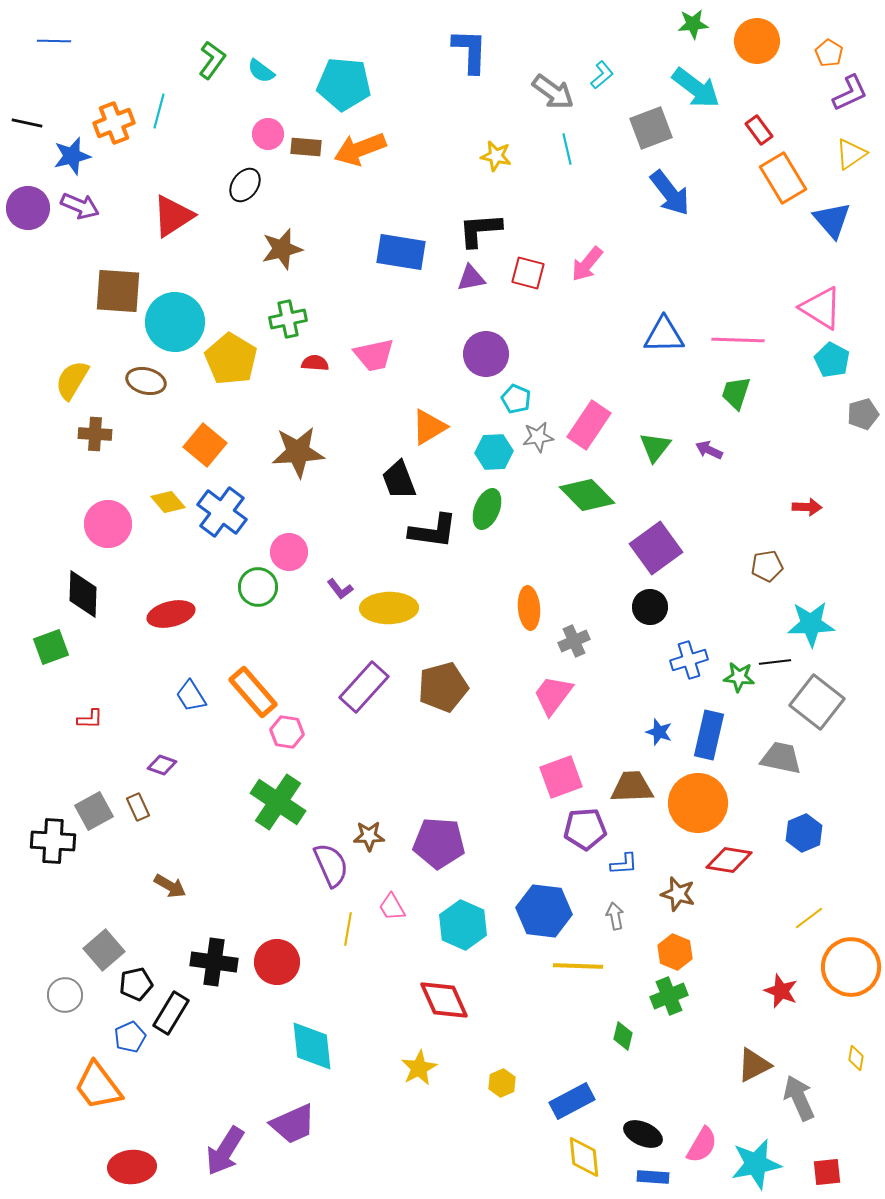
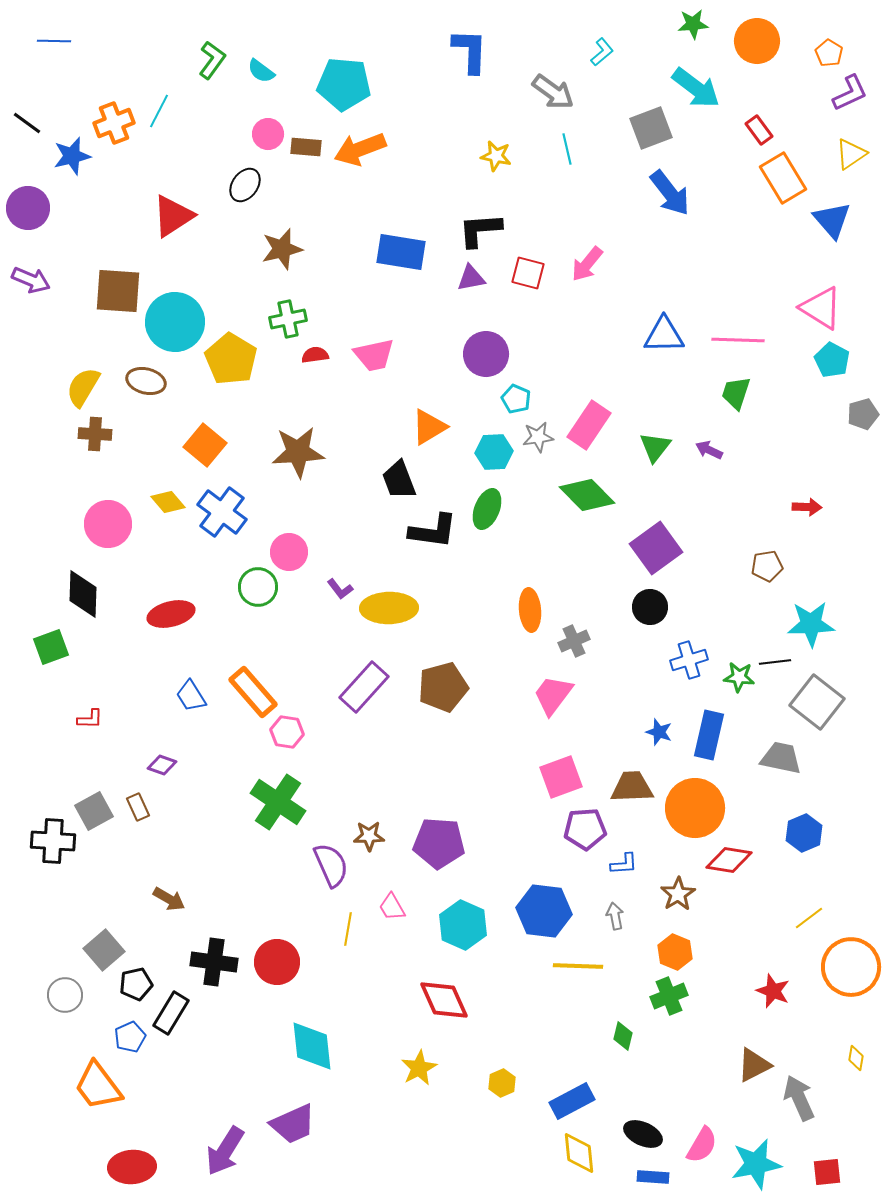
cyan L-shape at (602, 75): moved 23 px up
cyan line at (159, 111): rotated 12 degrees clockwise
black line at (27, 123): rotated 24 degrees clockwise
purple arrow at (80, 206): moved 49 px left, 74 px down
red semicircle at (315, 363): moved 8 px up; rotated 12 degrees counterclockwise
yellow semicircle at (72, 380): moved 11 px right, 7 px down
orange ellipse at (529, 608): moved 1 px right, 2 px down
orange circle at (698, 803): moved 3 px left, 5 px down
brown arrow at (170, 886): moved 1 px left, 13 px down
brown star at (678, 894): rotated 24 degrees clockwise
red star at (781, 991): moved 8 px left
yellow diamond at (584, 1157): moved 5 px left, 4 px up
